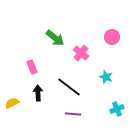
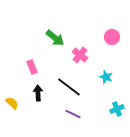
pink cross: moved 1 px left, 2 px down
yellow semicircle: rotated 72 degrees clockwise
purple line: rotated 21 degrees clockwise
